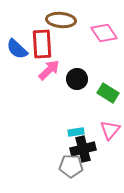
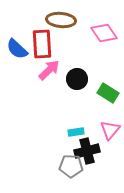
black cross: moved 4 px right, 2 px down
